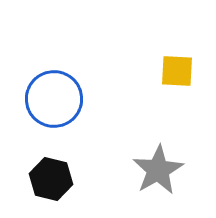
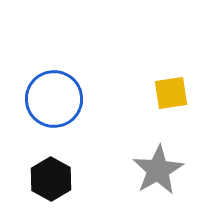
yellow square: moved 6 px left, 22 px down; rotated 12 degrees counterclockwise
black hexagon: rotated 15 degrees clockwise
